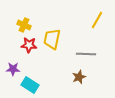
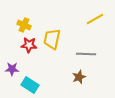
yellow line: moved 2 px left, 1 px up; rotated 30 degrees clockwise
purple star: moved 1 px left
